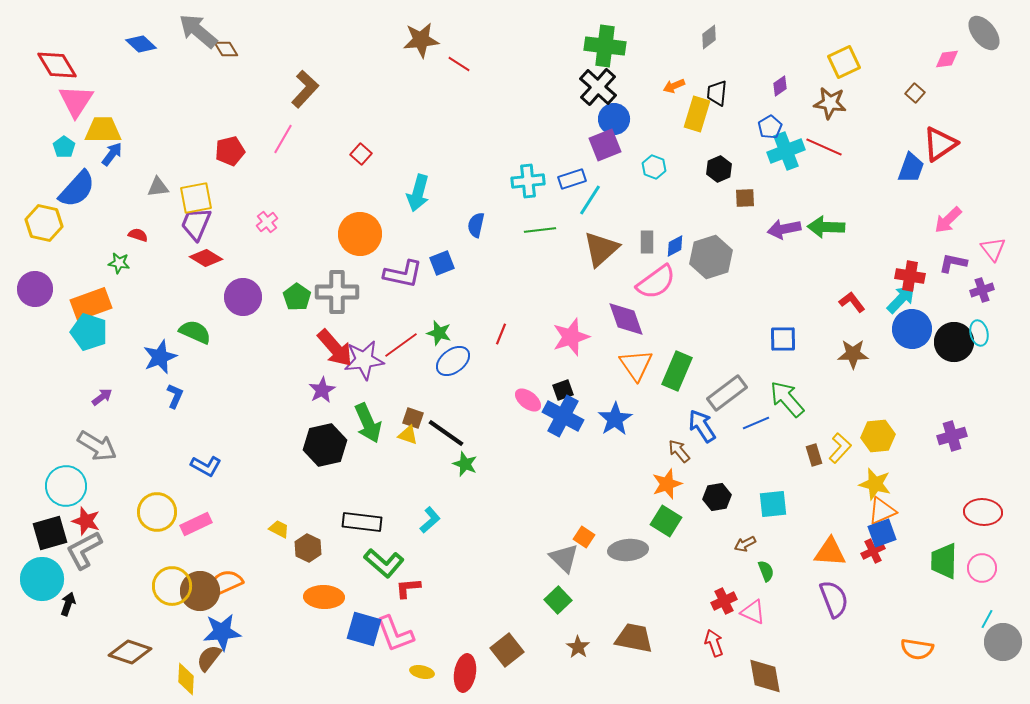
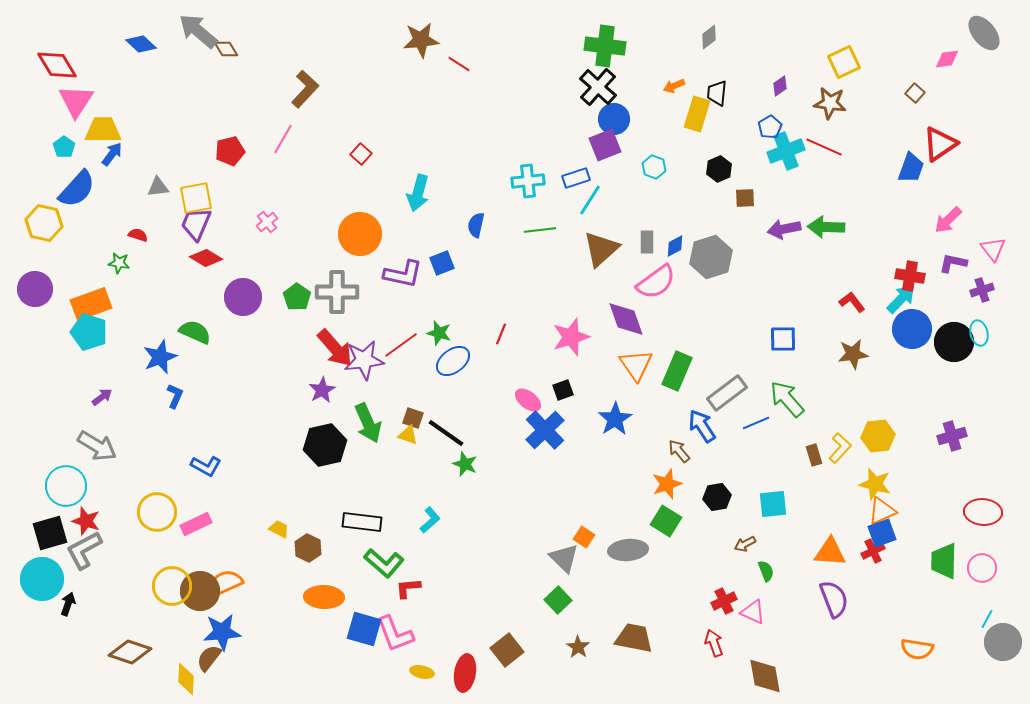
blue rectangle at (572, 179): moved 4 px right, 1 px up
brown star at (853, 354): rotated 8 degrees counterclockwise
blue cross at (563, 416): moved 18 px left, 14 px down; rotated 18 degrees clockwise
